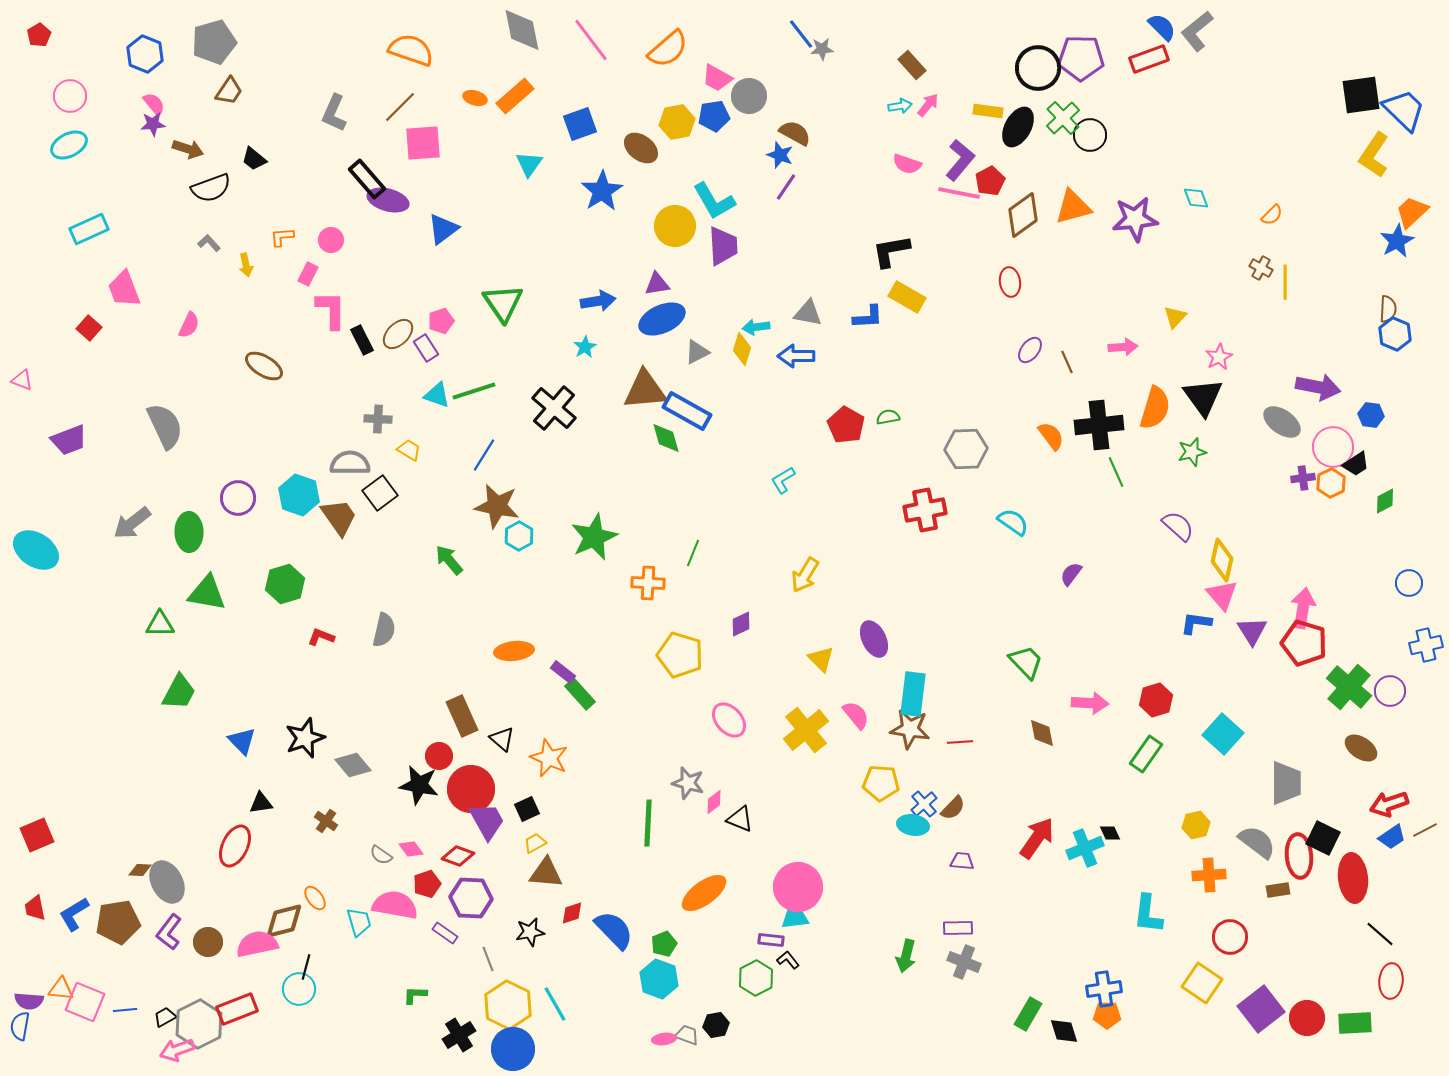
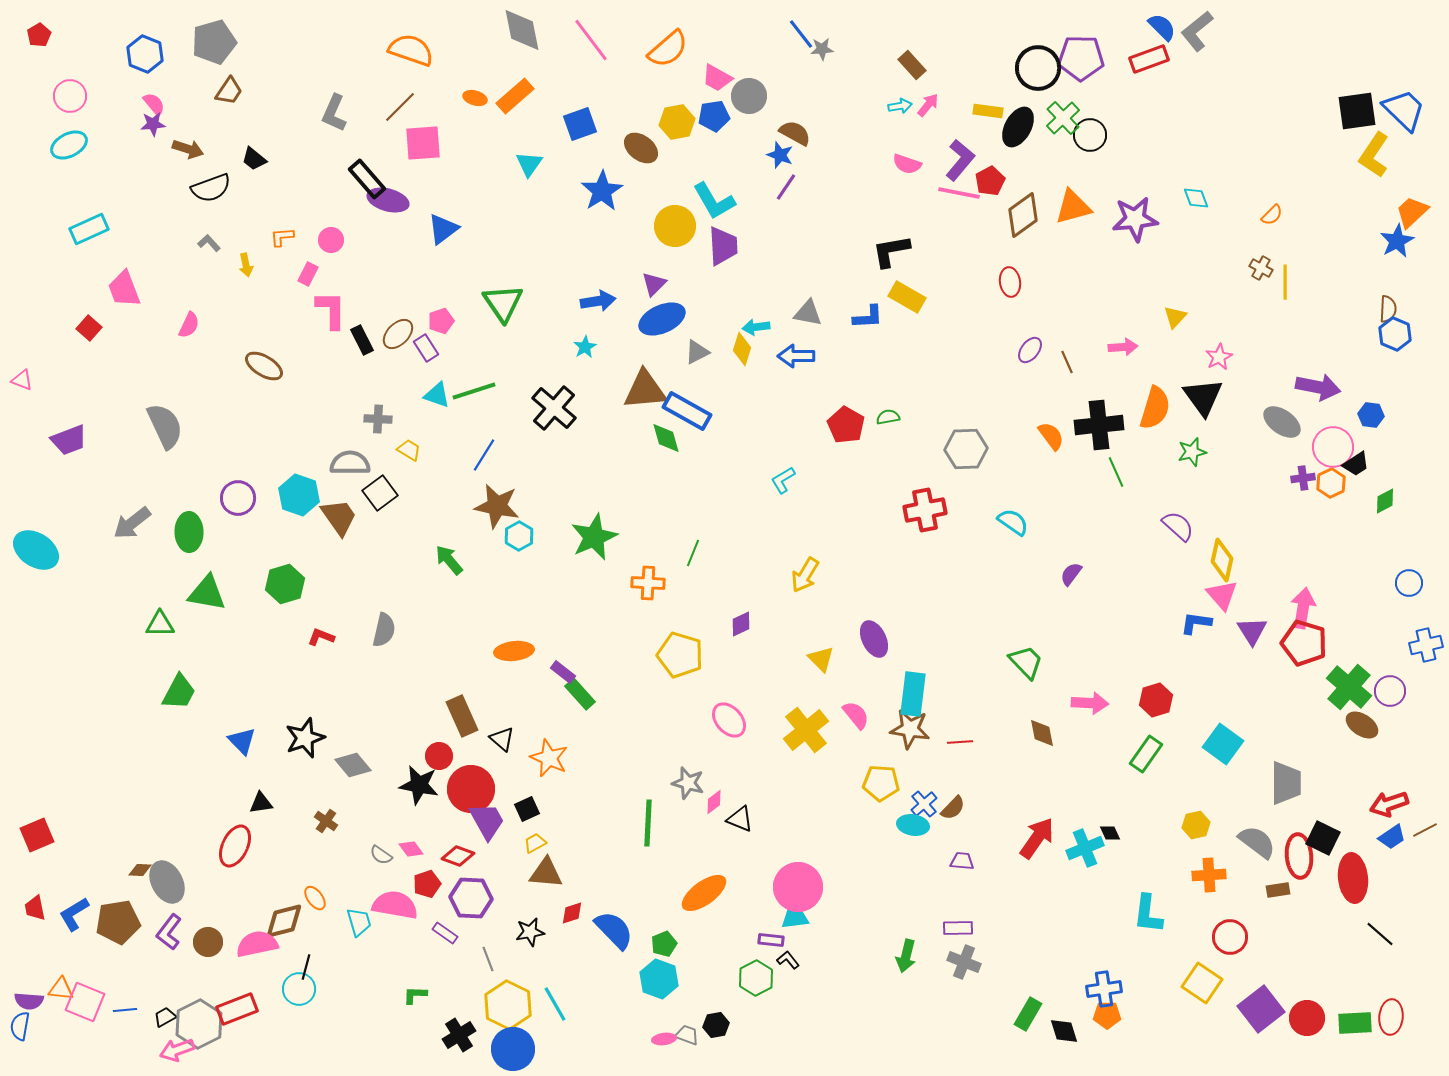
black square at (1361, 95): moved 4 px left, 16 px down
purple triangle at (657, 284): moved 3 px left; rotated 36 degrees counterclockwise
cyan square at (1223, 734): moved 10 px down; rotated 6 degrees counterclockwise
brown ellipse at (1361, 748): moved 1 px right, 23 px up
red ellipse at (1391, 981): moved 36 px down
